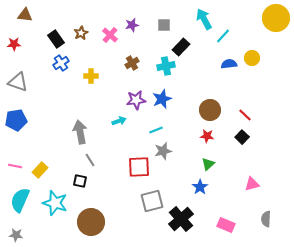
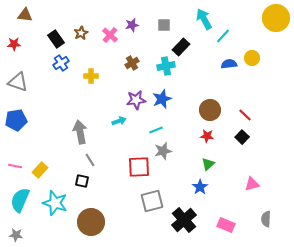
black square at (80, 181): moved 2 px right
black cross at (181, 219): moved 3 px right, 1 px down
